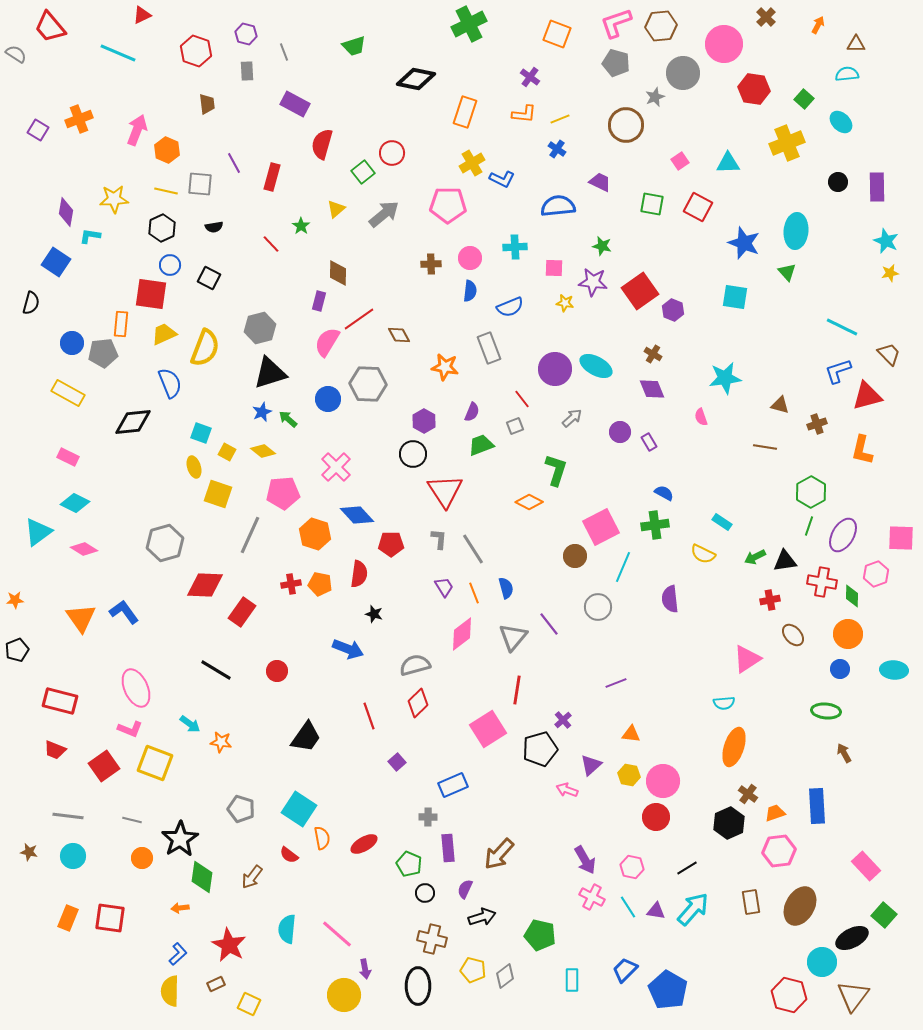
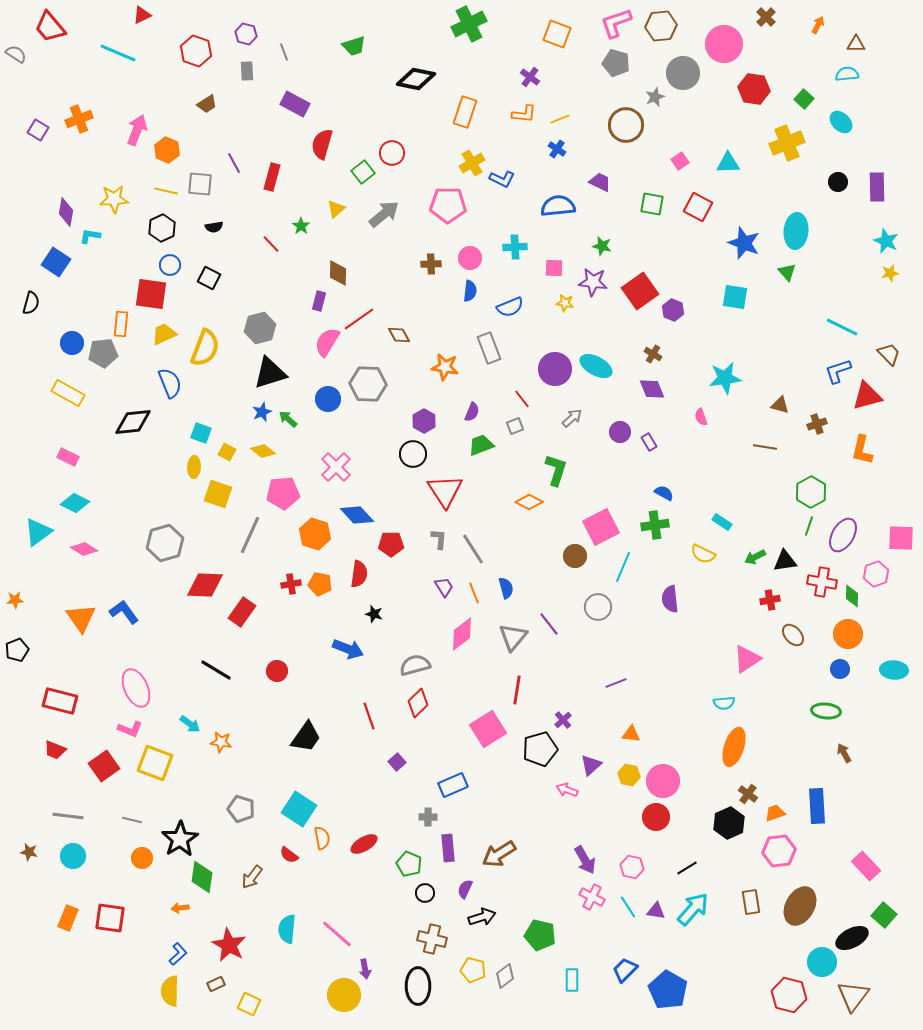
brown trapezoid at (207, 104): rotated 65 degrees clockwise
yellow ellipse at (194, 467): rotated 20 degrees clockwise
brown arrow at (499, 854): rotated 16 degrees clockwise
